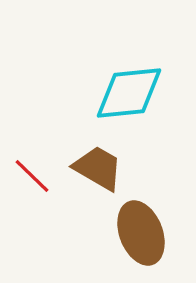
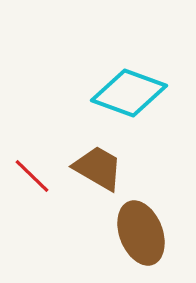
cyan diamond: rotated 26 degrees clockwise
